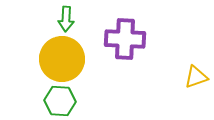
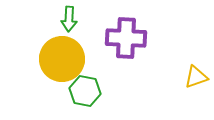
green arrow: moved 3 px right
purple cross: moved 1 px right, 1 px up
green hexagon: moved 25 px right, 10 px up; rotated 8 degrees clockwise
